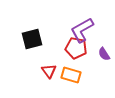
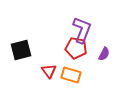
purple L-shape: rotated 140 degrees clockwise
black square: moved 11 px left, 11 px down
purple semicircle: rotated 120 degrees counterclockwise
